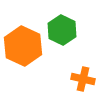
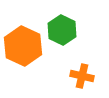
orange cross: moved 1 px left, 3 px up
